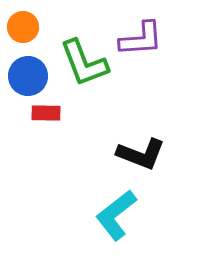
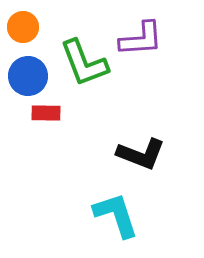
cyan L-shape: rotated 110 degrees clockwise
